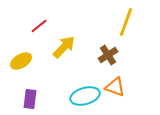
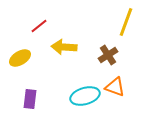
yellow arrow: rotated 130 degrees counterclockwise
yellow ellipse: moved 1 px left, 3 px up
